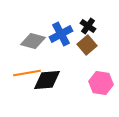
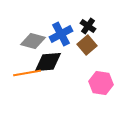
black diamond: moved 1 px right, 18 px up
